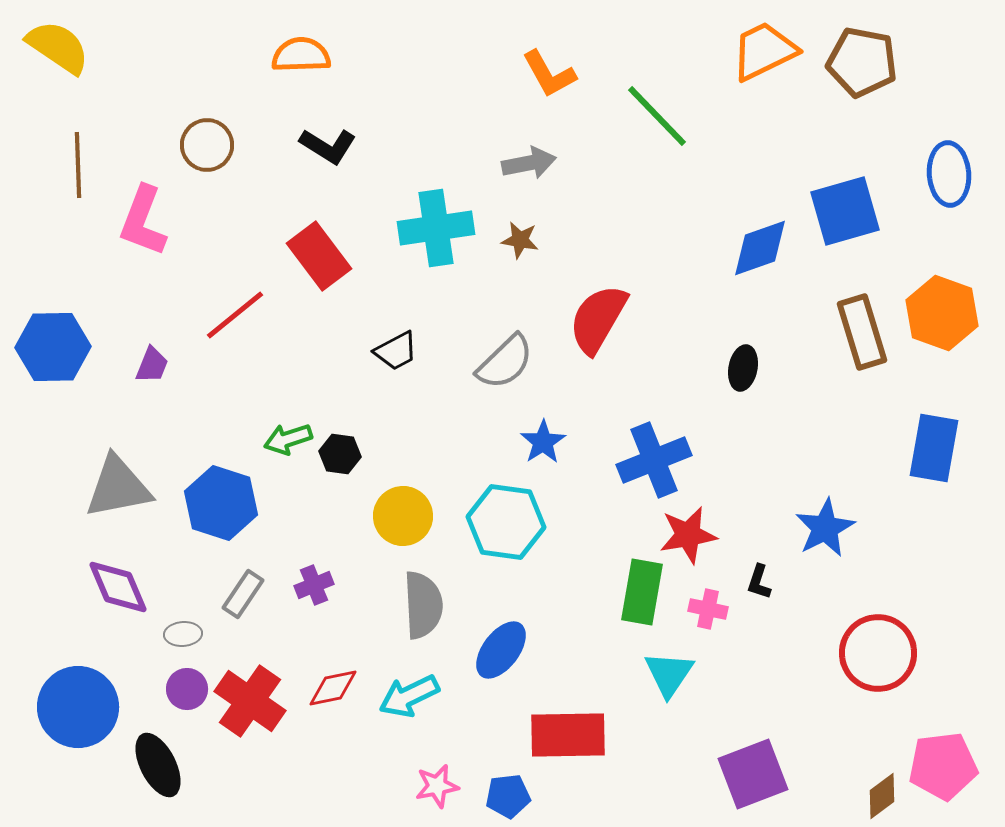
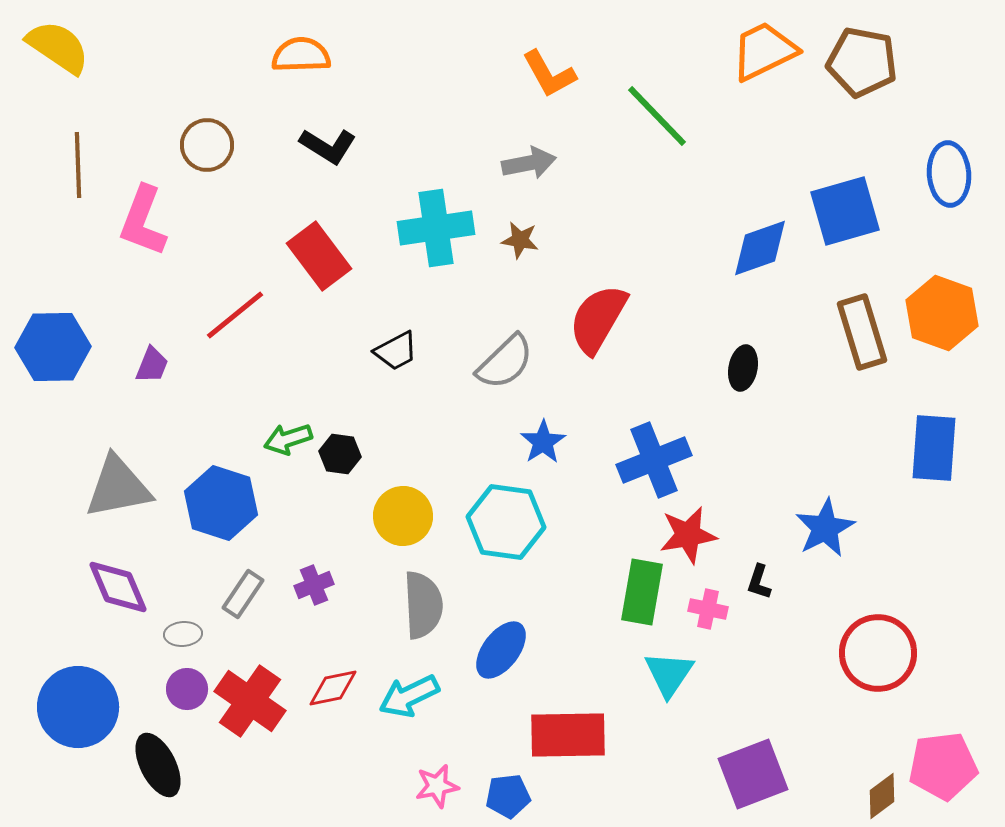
blue rectangle at (934, 448): rotated 6 degrees counterclockwise
